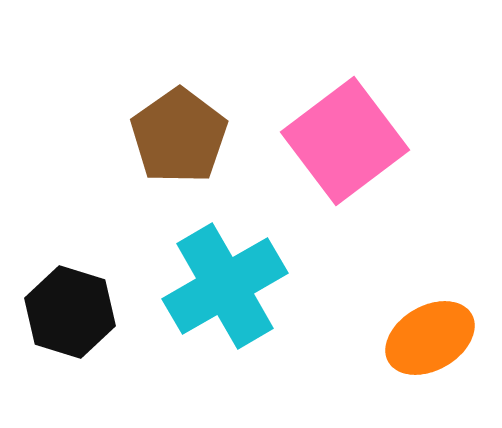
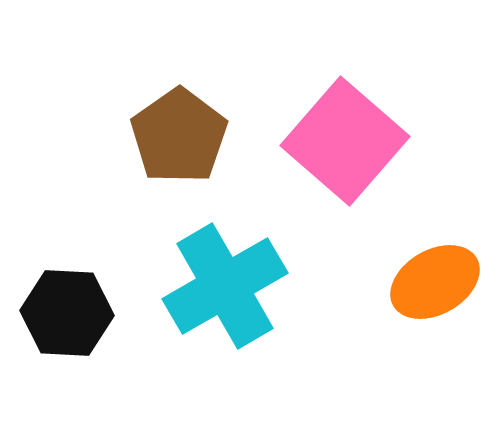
pink square: rotated 12 degrees counterclockwise
black hexagon: moved 3 px left, 1 px down; rotated 14 degrees counterclockwise
orange ellipse: moved 5 px right, 56 px up
